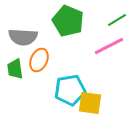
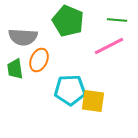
green line: rotated 36 degrees clockwise
cyan pentagon: rotated 8 degrees clockwise
yellow square: moved 3 px right, 2 px up
